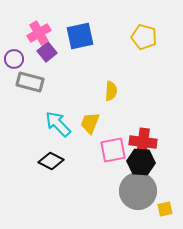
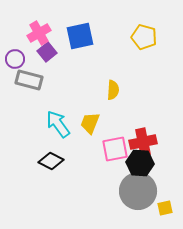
purple circle: moved 1 px right
gray rectangle: moved 1 px left, 2 px up
yellow semicircle: moved 2 px right, 1 px up
cyan arrow: rotated 8 degrees clockwise
red cross: rotated 20 degrees counterclockwise
pink square: moved 2 px right, 1 px up
black hexagon: moved 1 px left, 1 px down
yellow square: moved 1 px up
